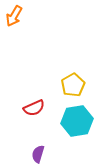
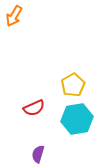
cyan hexagon: moved 2 px up
